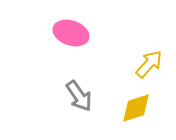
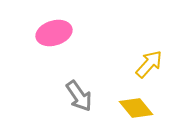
pink ellipse: moved 17 px left; rotated 36 degrees counterclockwise
yellow diamond: rotated 68 degrees clockwise
